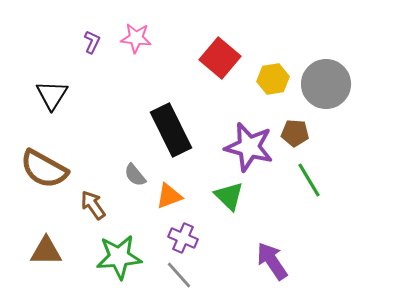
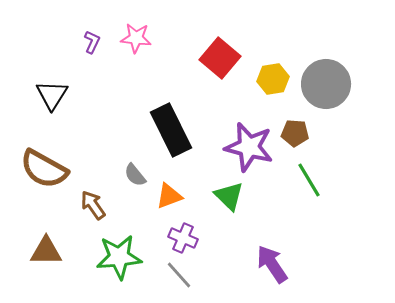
purple arrow: moved 3 px down
